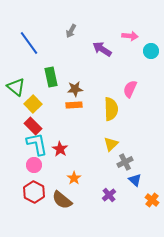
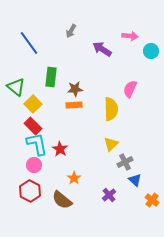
green rectangle: rotated 18 degrees clockwise
red hexagon: moved 4 px left, 1 px up
